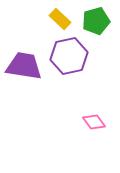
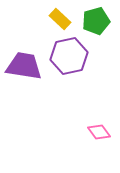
pink diamond: moved 5 px right, 10 px down
